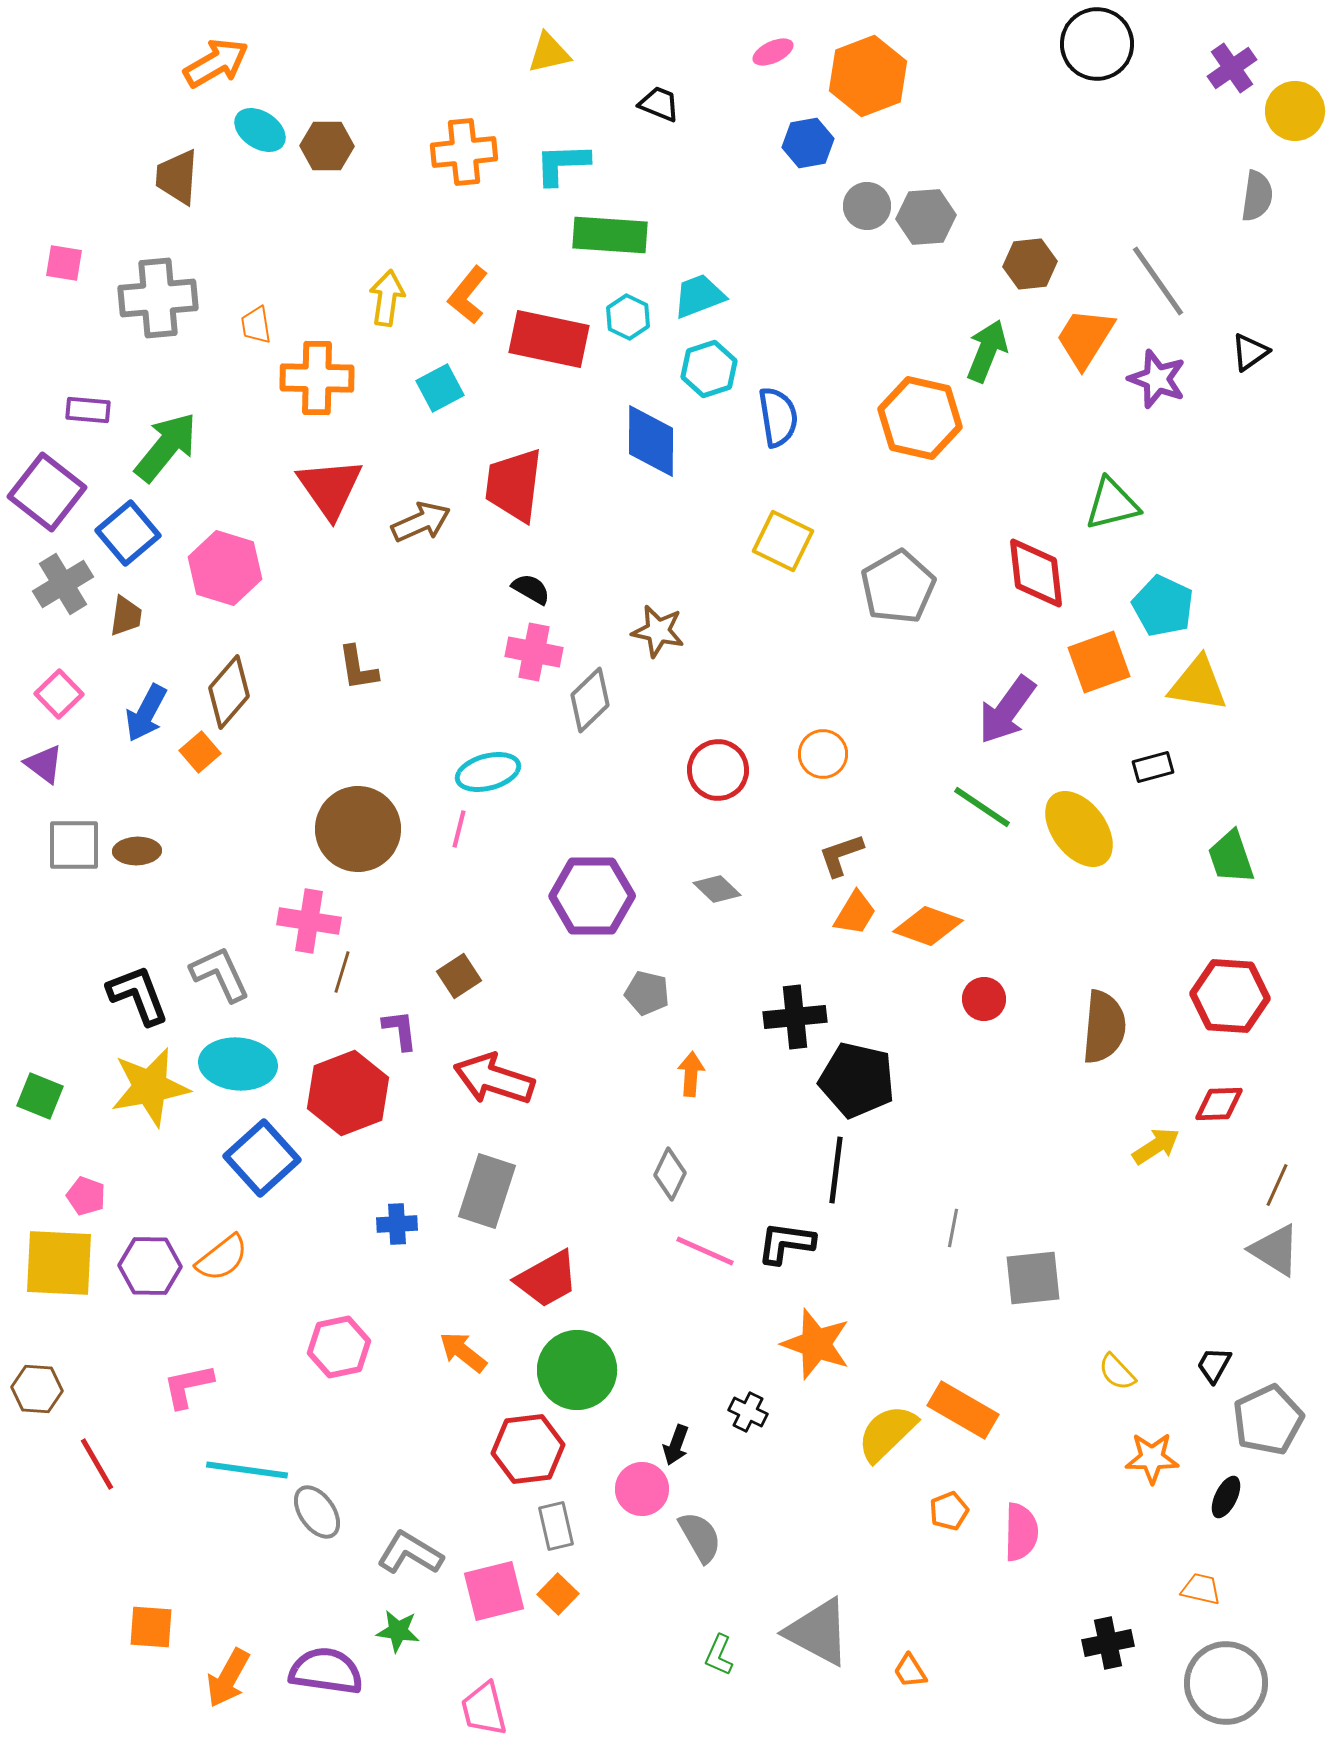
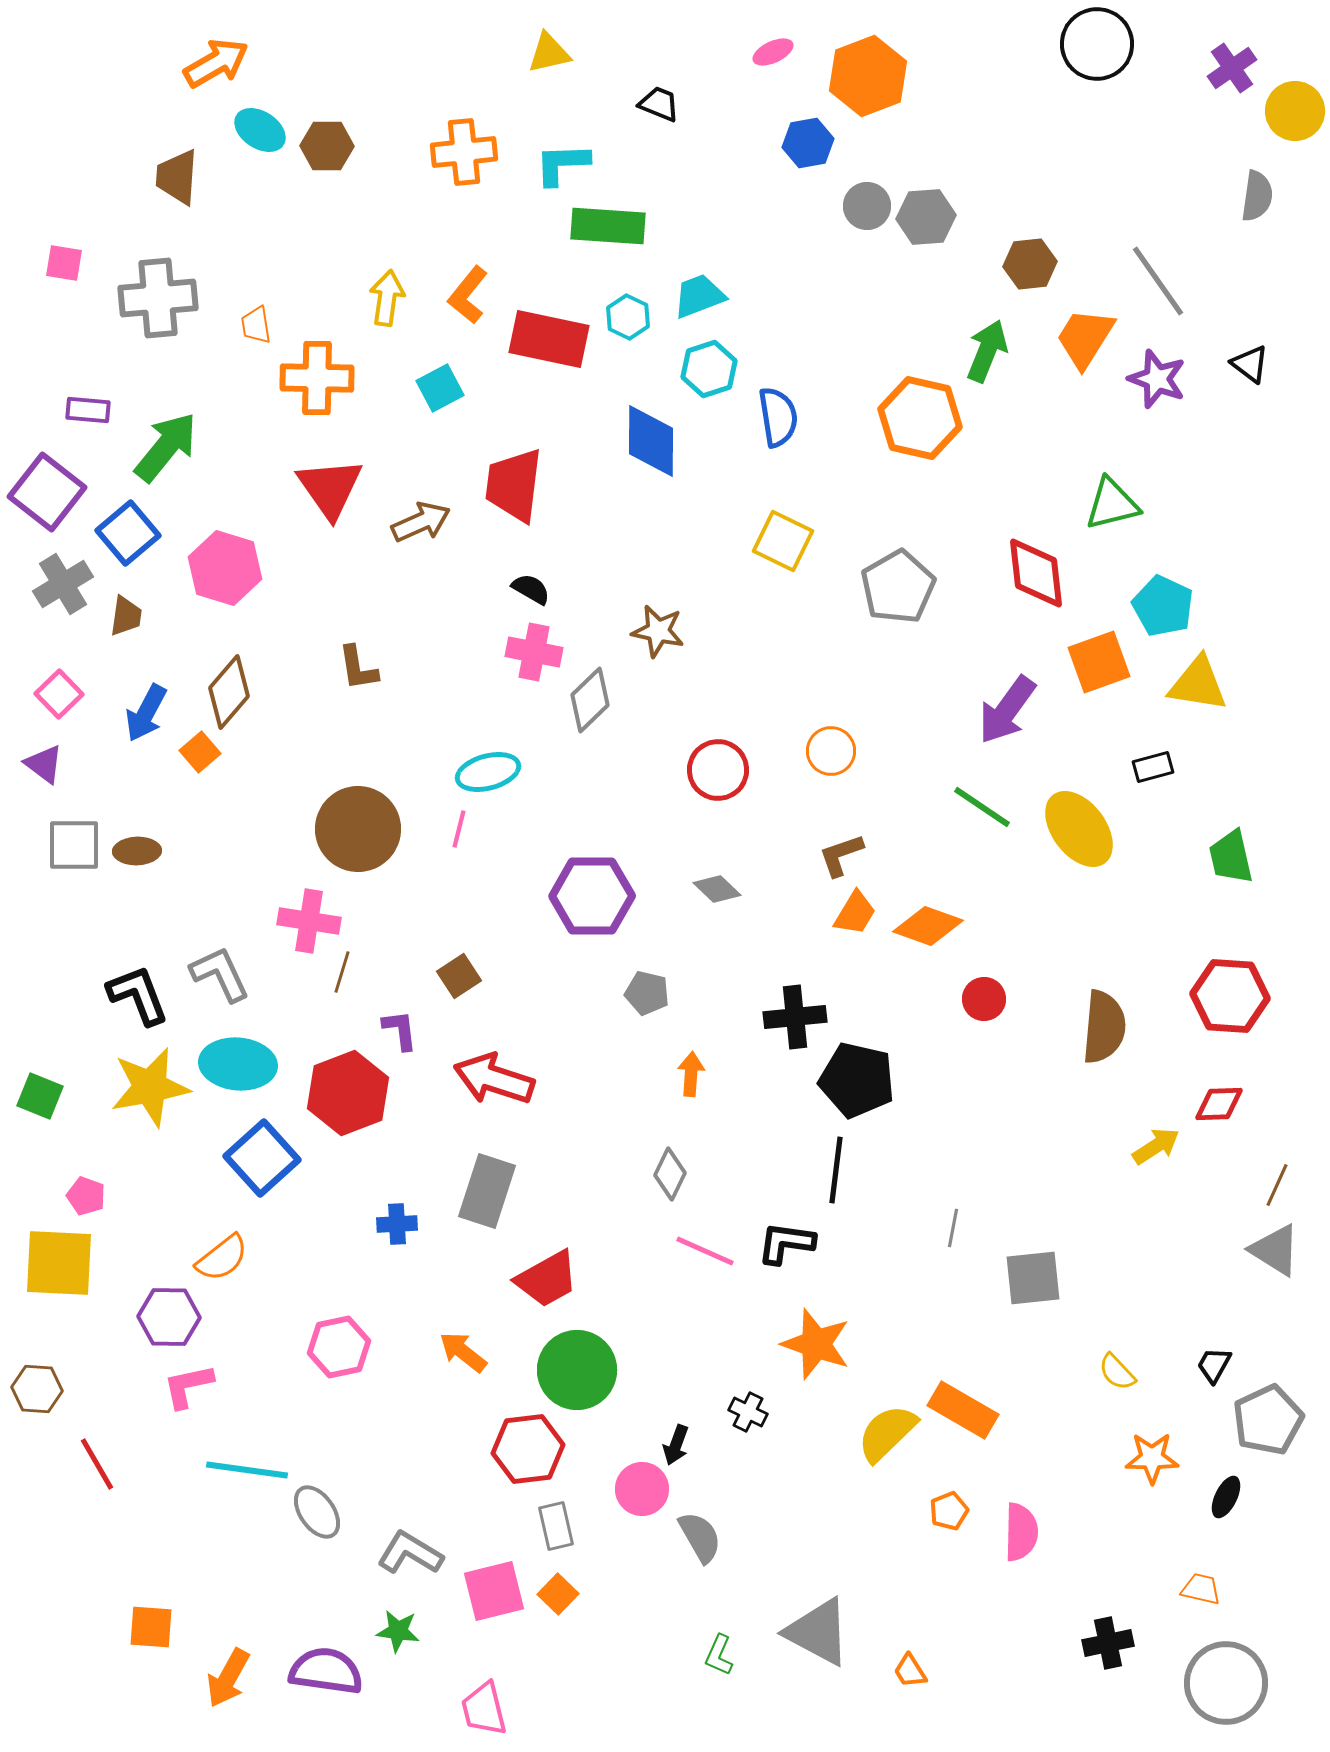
green rectangle at (610, 235): moved 2 px left, 9 px up
black triangle at (1250, 352): moved 12 px down; rotated 48 degrees counterclockwise
orange circle at (823, 754): moved 8 px right, 3 px up
green trapezoid at (1231, 857): rotated 6 degrees clockwise
purple hexagon at (150, 1266): moved 19 px right, 51 px down
